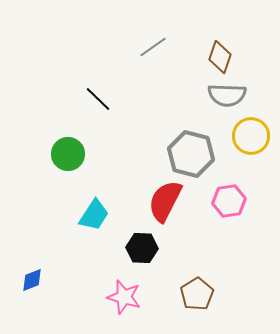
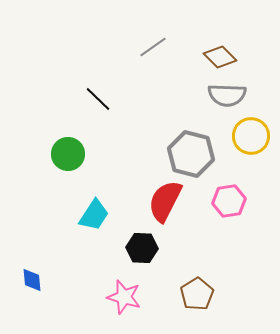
brown diamond: rotated 64 degrees counterclockwise
blue diamond: rotated 75 degrees counterclockwise
